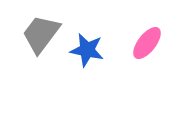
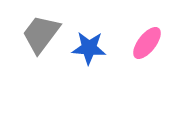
blue star: moved 2 px right, 2 px up; rotated 8 degrees counterclockwise
